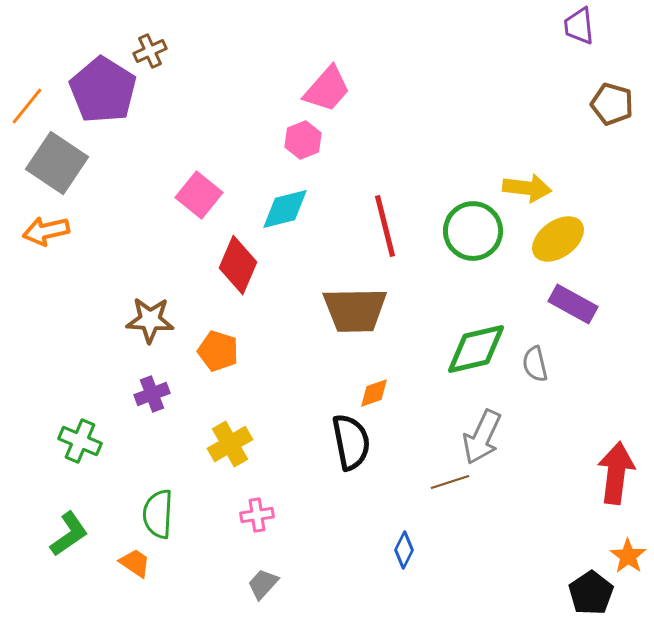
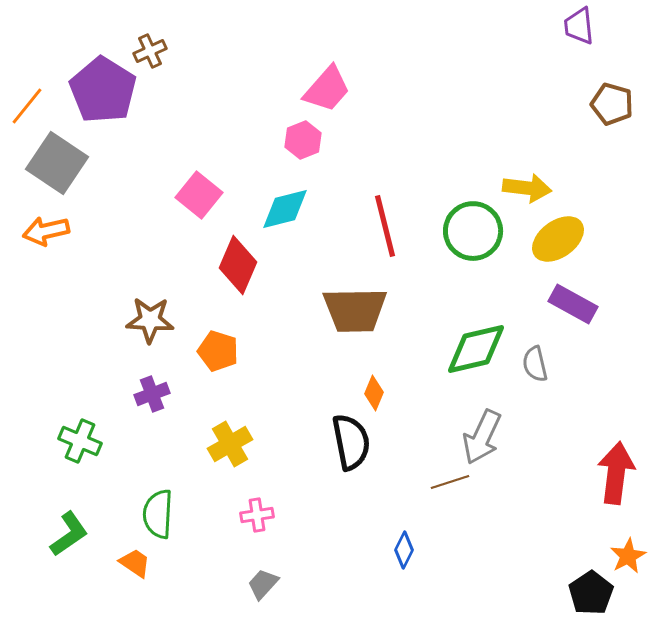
orange diamond: rotated 48 degrees counterclockwise
orange star: rotated 9 degrees clockwise
